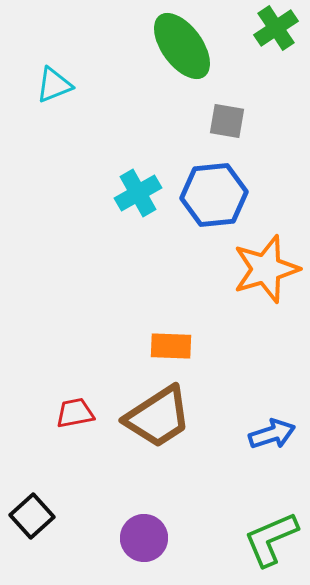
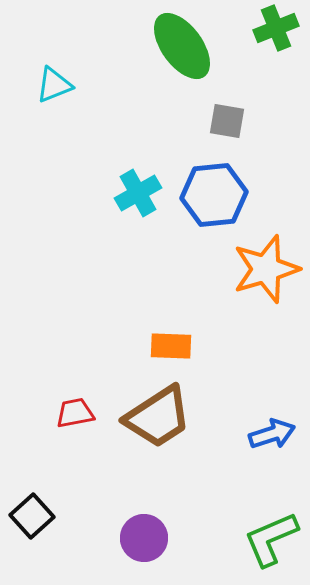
green cross: rotated 12 degrees clockwise
